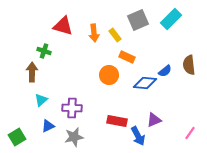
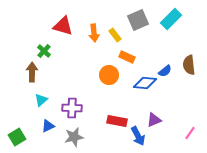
green cross: rotated 24 degrees clockwise
